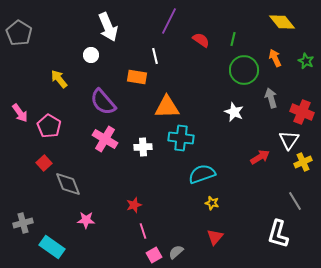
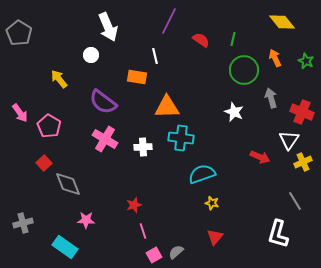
purple semicircle: rotated 12 degrees counterclockwise
red arrow: rotated 54 degrees clockwise
cyan rectangle: moved 13 px right
